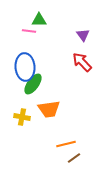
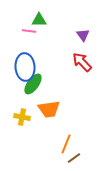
orange line: rotated 54 degrees counterclockwise
